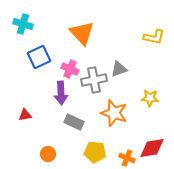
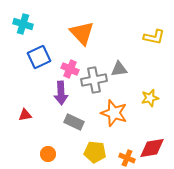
gray triangle: rotated 12 degrees clockwise
yellow star: rotated 18 degrees counterclockwise
